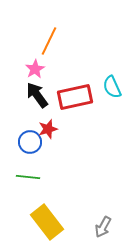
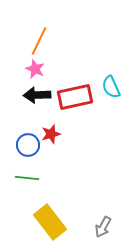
orange line: moved 10 px left
pink star: rotated 18 degrees counterclockwise
cyan semicircle: moved 1 px left
black arrow: rotated 56 degrees counterclockwise
red star: moved 3 px right, 5 px down
blue circle: moved 2 px left, 3 px down
green line: moved 1 px left, 1 px down
yellow rectangle: moved 3 px right
